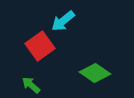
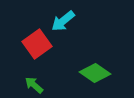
red square: moved 3 px left, 2 px up
green arrow: moved 3 px right
